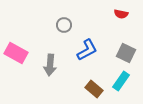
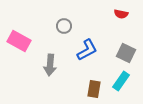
gray circle: moved 1 px down
pink rectangle: moved 3 px right, 12 px up
brown rectangle: rotated 60 degrees clockwise
